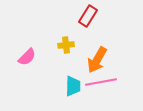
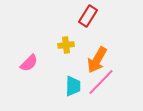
pink semicircle: moved 2 px right, 6 px down
pink line: rotated 36 degrees counterclockwise
